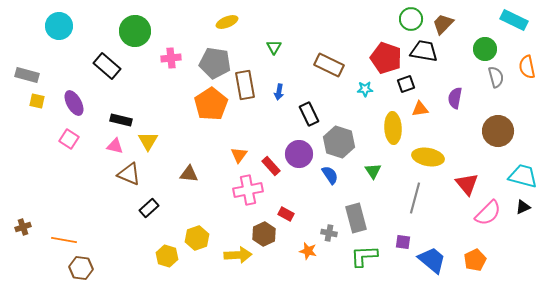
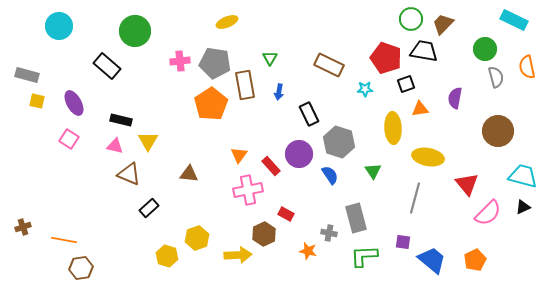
green triangle at (274, 47): moved 4 px left, 11 px down
pink cross at (171, 58): moved 9 px right, 3 px down
brown hexagon at (81, 268): rotated 15 degrees counterclockwise
